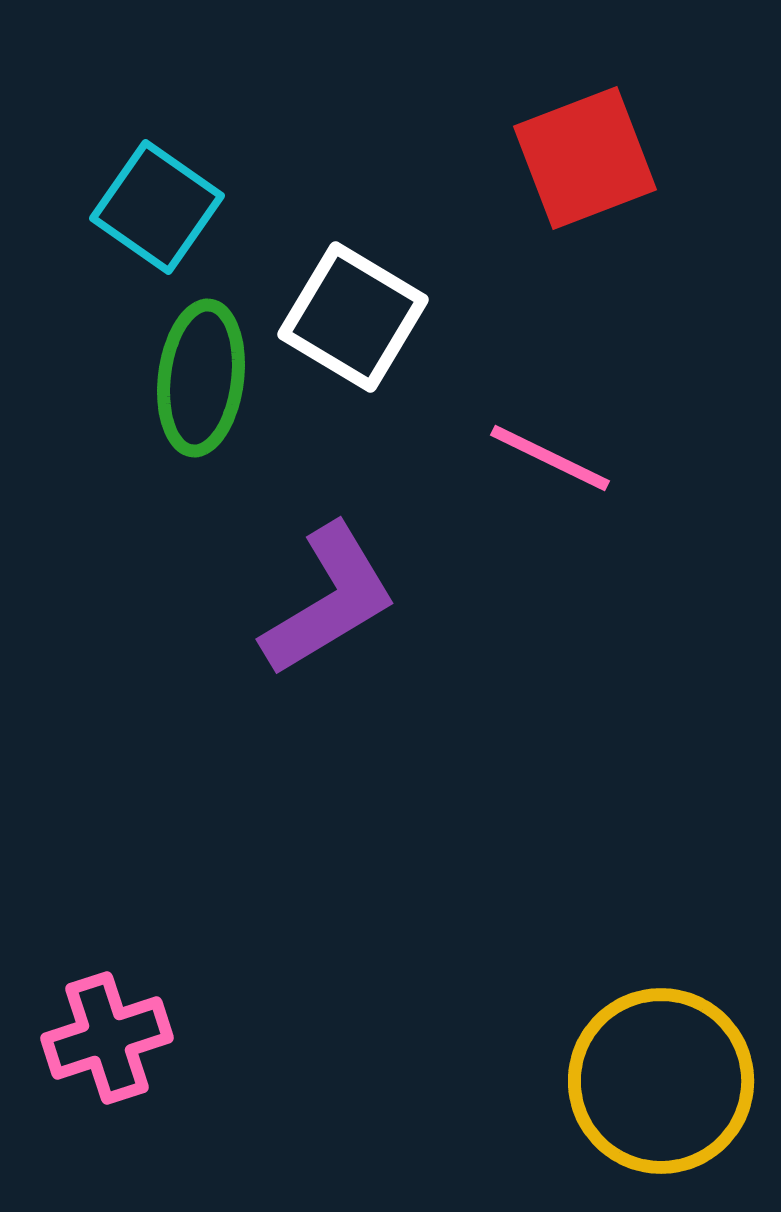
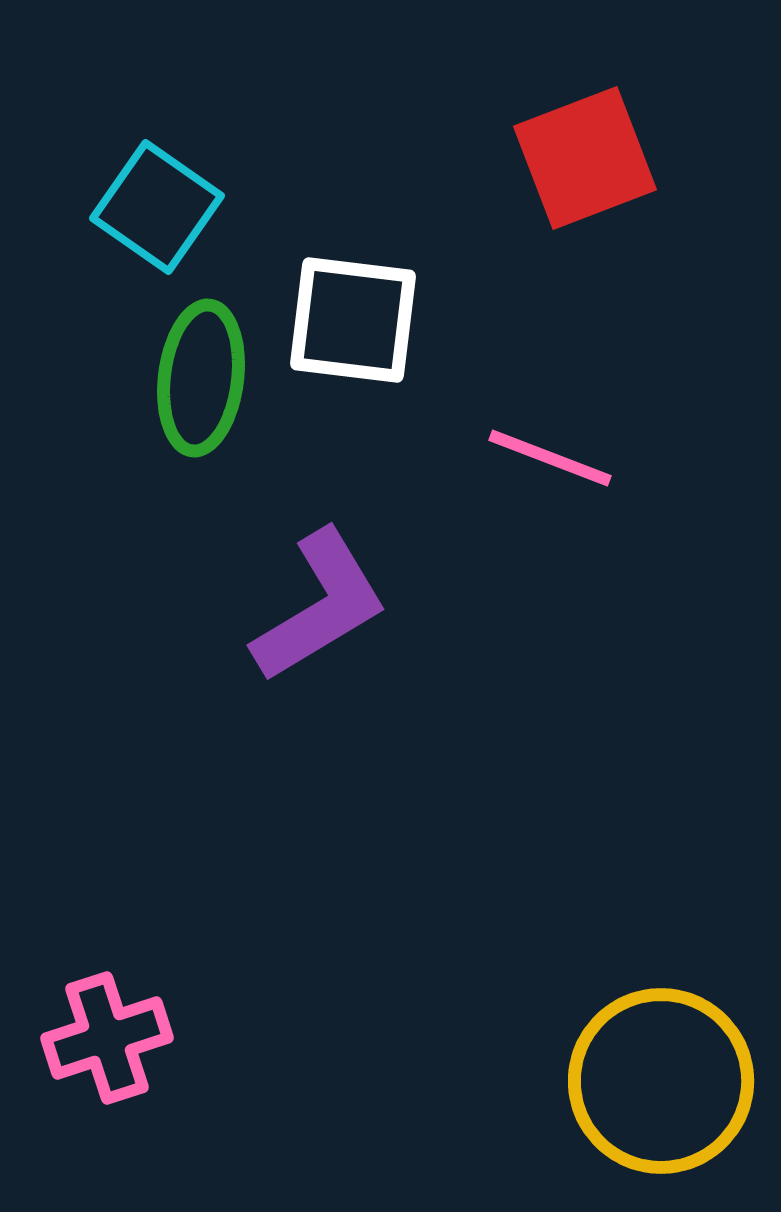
white square: moved 3 px down; rotated 24 degrees counterclockwise
pink line: rotated 5 degrees counterclockwise
purple L-shape: moved 9 px left, 6 px down
